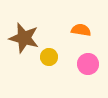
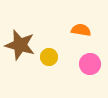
brown star: moved 4 px left, 7 px down
pink circle: moved 2 px right
